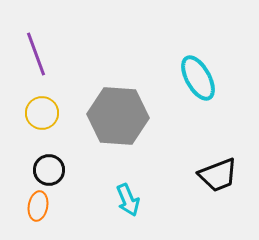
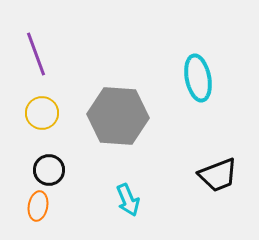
cyan ellipse: rotated 18 degrees clockwise
